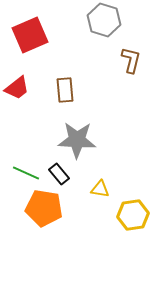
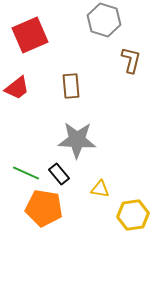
brown rectangle: moved 6 px right, 4 px up
